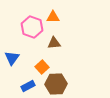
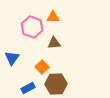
blue rectangle: moved 2 px down
